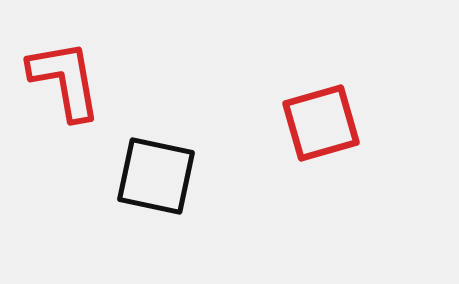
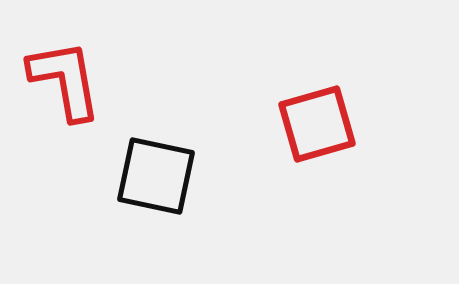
red square: moved 4 px left, 1 px down
